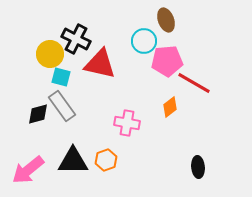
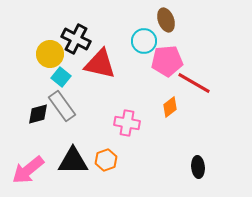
cyan square: rotated 24 degrees clockwise
